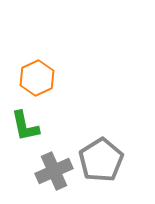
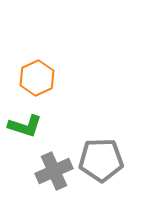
green L-shape: rotated 60 degrees counterclockwise
gray pentagon: rotated 30 degrees clockwise
